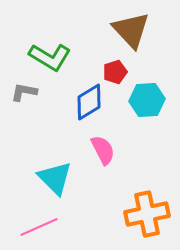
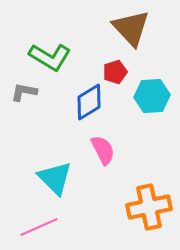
brown triangle: moved 2 px up
cyan hexagon: moved 5 px right, 4 px up
orange cross: moved 2 px right, 7 px up
